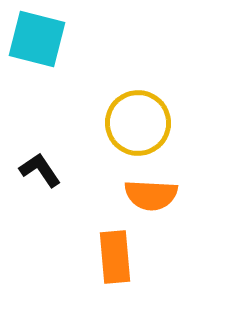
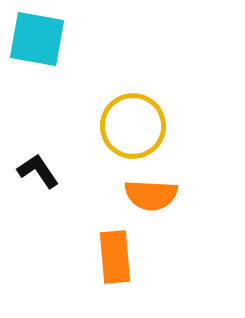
cyan square: rotated 4 degrees counterclockwise
yellow circle: moved 5 px left, 3 px down
black L-shape: moved 2 px left, 1 px down
